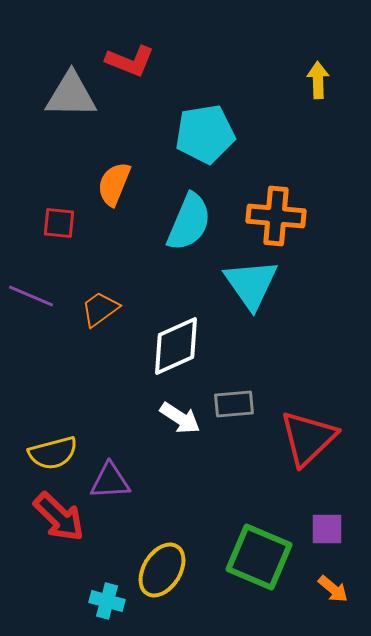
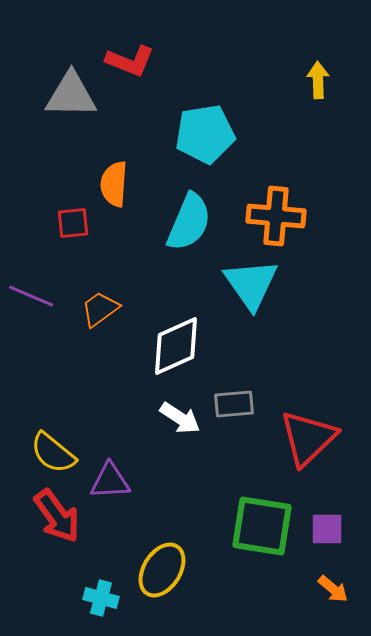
orange semicircle: rotated 18 degrees counterclockwise
red square: moved 14 px right; rotated 12 degrees counterclockwise
yellow semicircle: rotated 54 degrees clockwise
red arrow: moved 2 px left, 1 px up; rotated 10 degrees clockwise
green square: moved 3 px right, 31 px up; rotated 14 degrees counterclockwise
cyan cross: moved 6 px left, 3 px up
